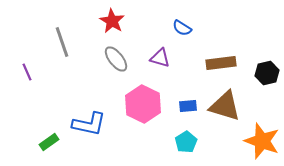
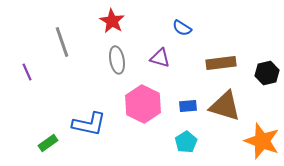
gray ellipse: moved 1 px right, 1 px down; rotated 28 degrees clockwise
green rectangle: moved 1 px left, 1 px down
